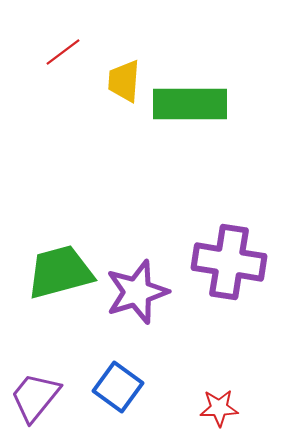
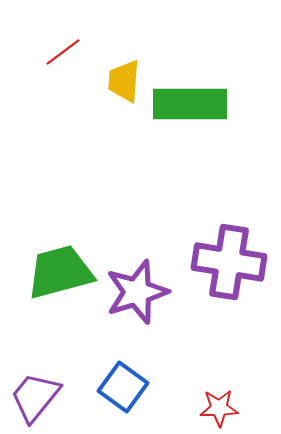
blue square: moved 5 px right
